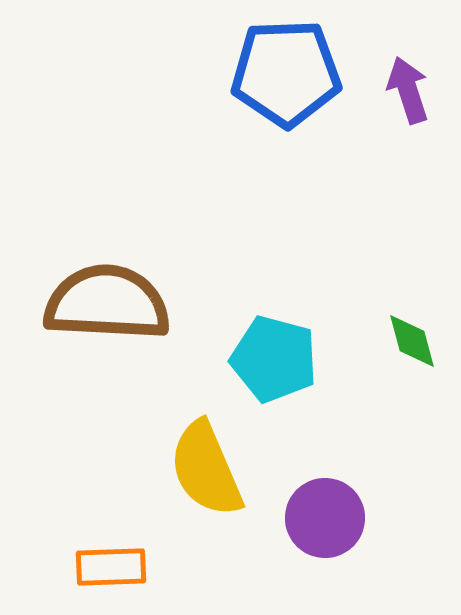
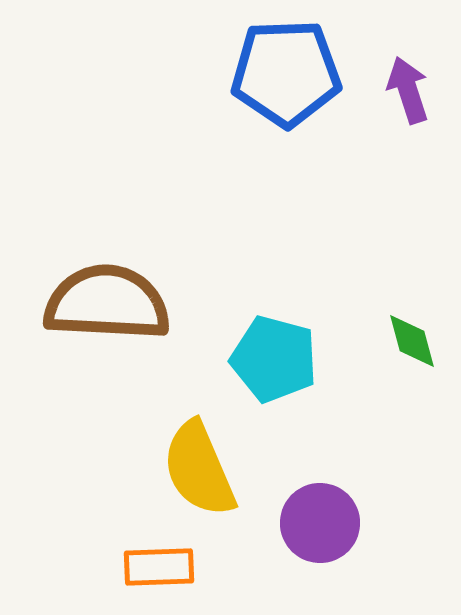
yellow semicircle: moved 7 px left
purple circle: moved 5 px left, 5 px down
orange rectangle: moved 48 px right
